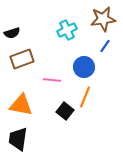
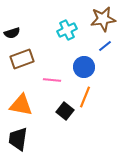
blue line: rotated 16 degrees clockwise
